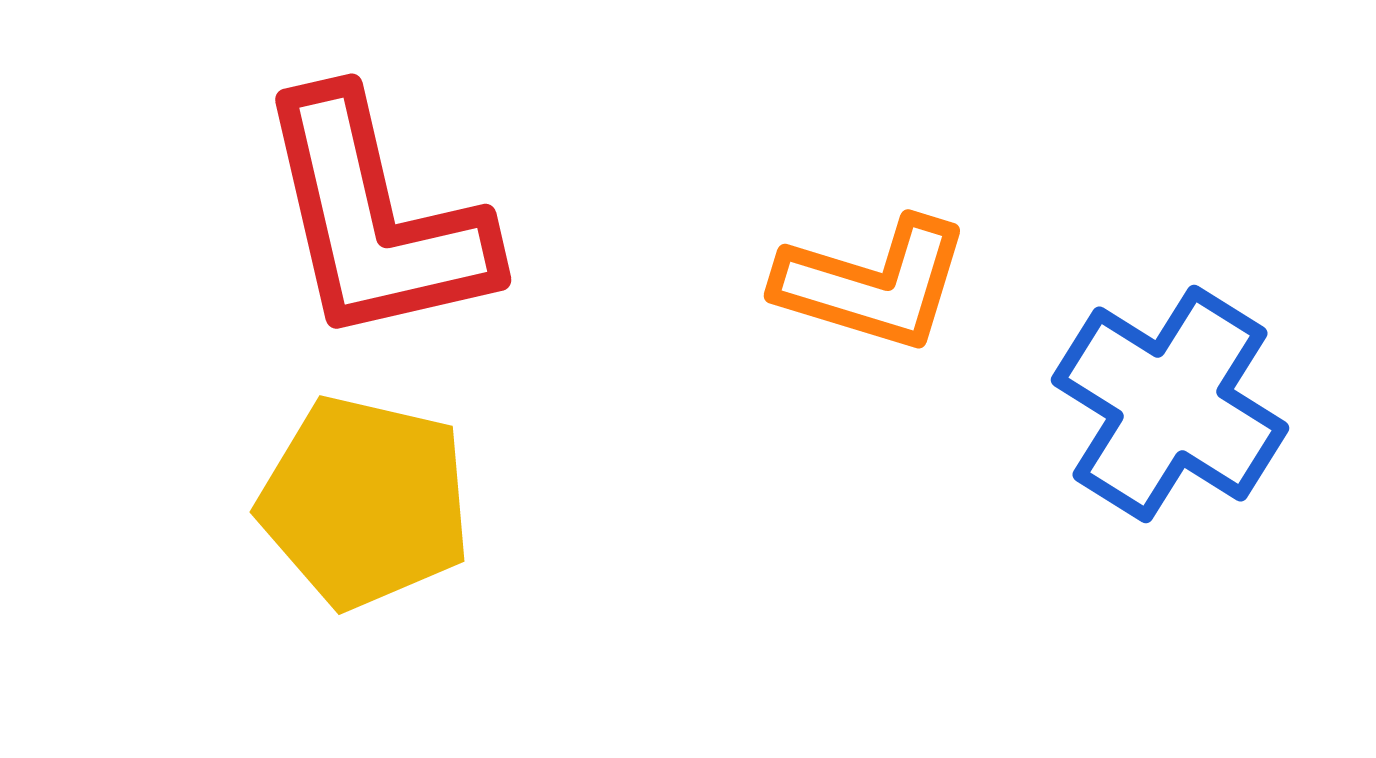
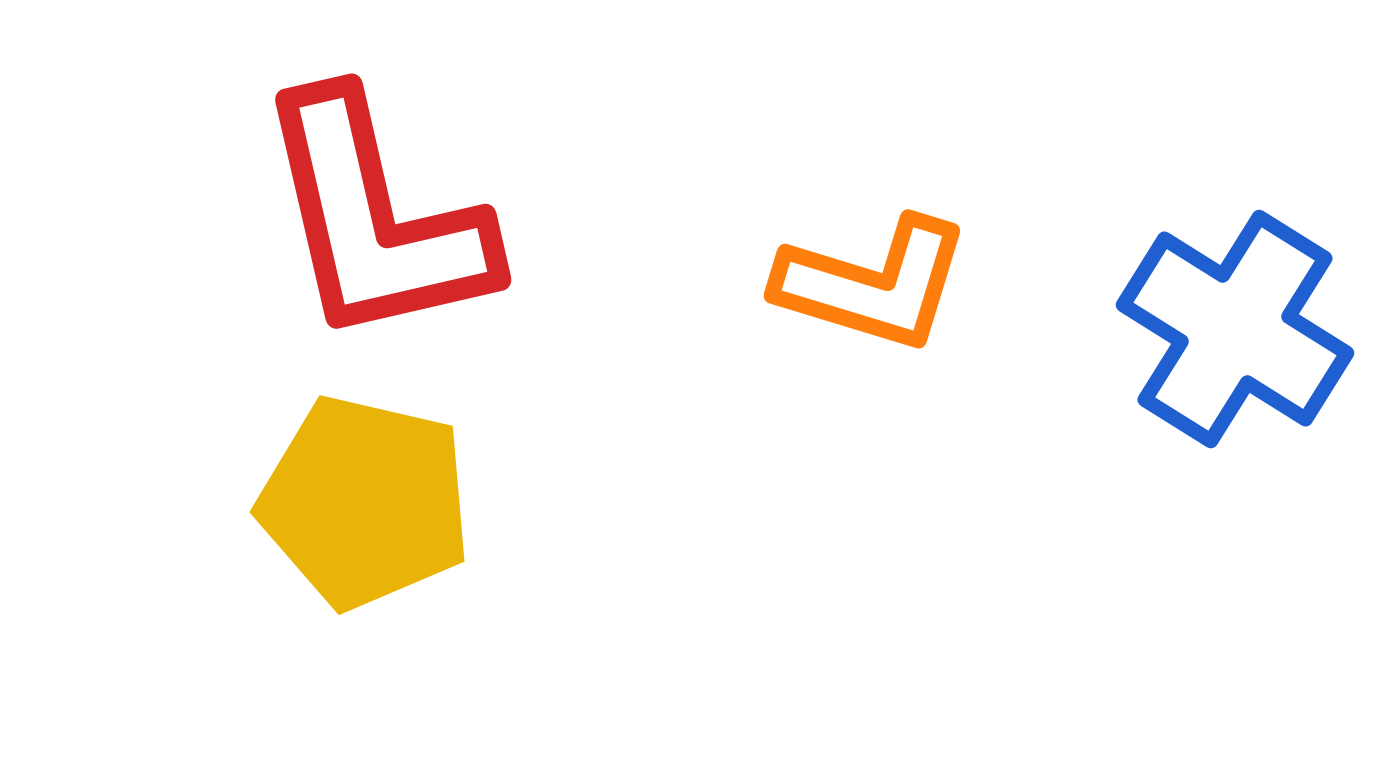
blue cross: moved 65 px right, 75 px up
